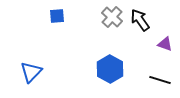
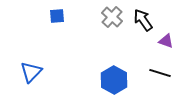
black arrow: moved 3 px right
purple triangle: moved 1 px right, 3 px up
blue hexagon: moved 4 px right, 11 px down
black line: moved 7 px up
